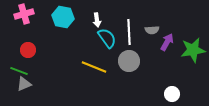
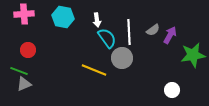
pink cross: rotated 12 degrees clockwise
gray semicircle: moved 1 px right; rotated 32 degrees counterclockwise
purple arrow: moved 3 px right, 7 px up
green star: moved 5 px down
gray circle: moved 7 px left, 3 px up
yellow line: moved 3 px down
white circle: moved 4 px up
